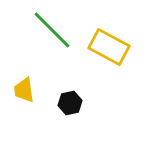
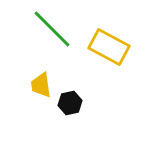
green line: moved 1 px up
yellow trapezoid: moved 17 px right, 5 px up
